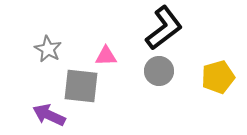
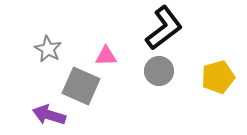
gray square: rotated 18 degrees clockwise
purple arrow: rotated 8 degrees counterclockwise
